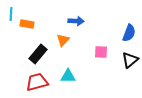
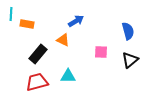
blue arrow: rotated 35 degrees counterclockwise
blue semicircle: moved 1 px left, 2 px up; rotated 36 degrees counterclockwise
orange triangle: rotated 48 degrees counterclockwise
